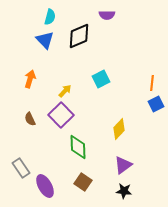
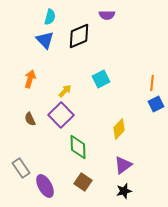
black star: rotated 21 degrees counterclockwise
